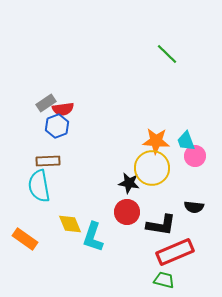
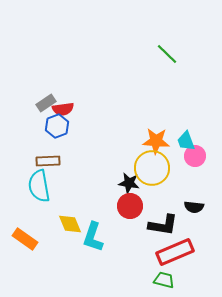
red circle: moved 3 px right, 6 px up
black L-shape: moved 2 px right
